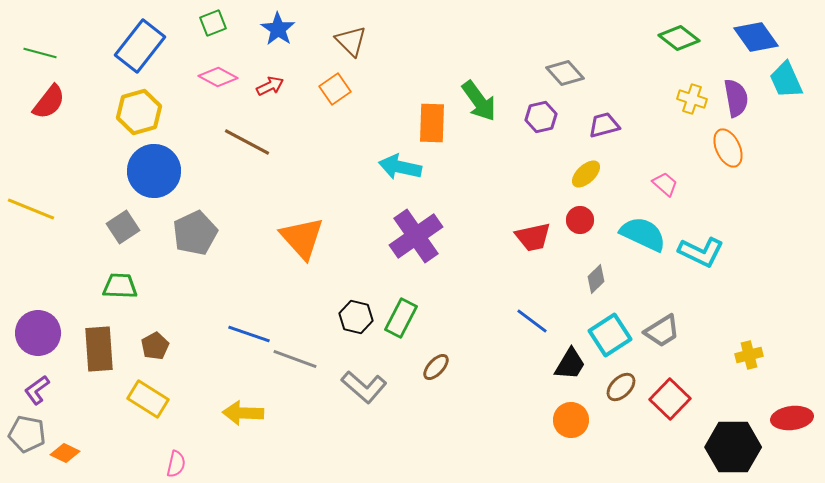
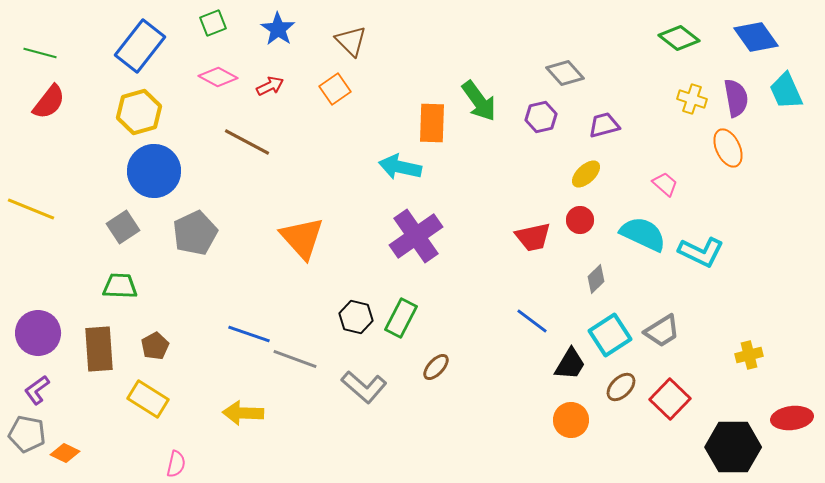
cyan trapezoid at (786, 80): moved 11 px down
